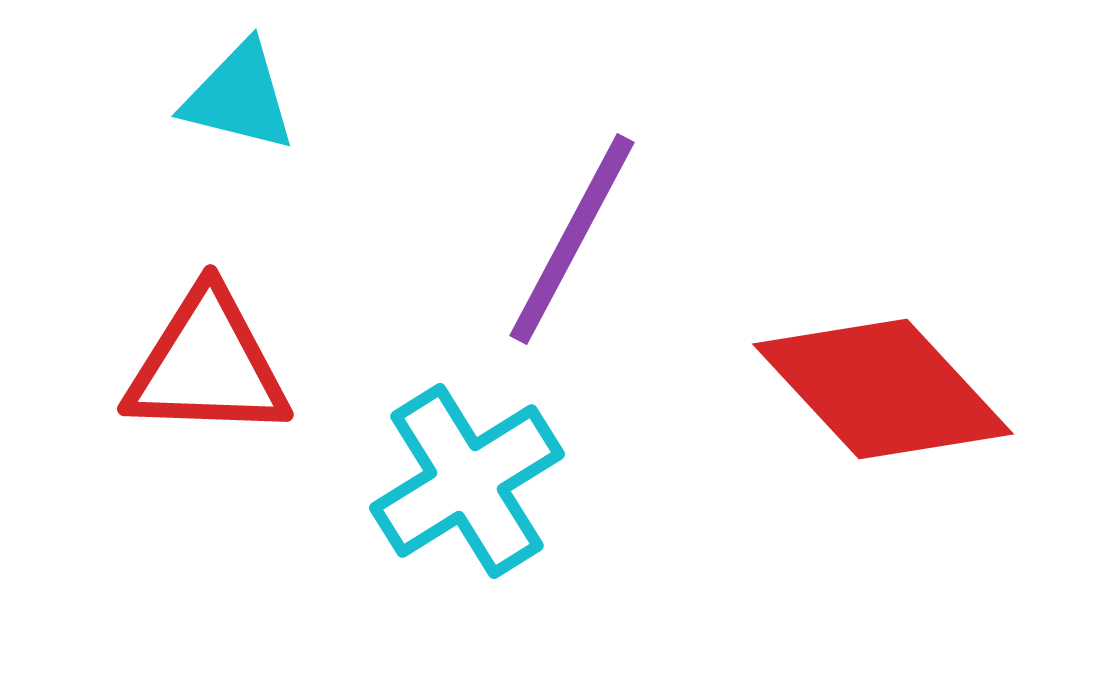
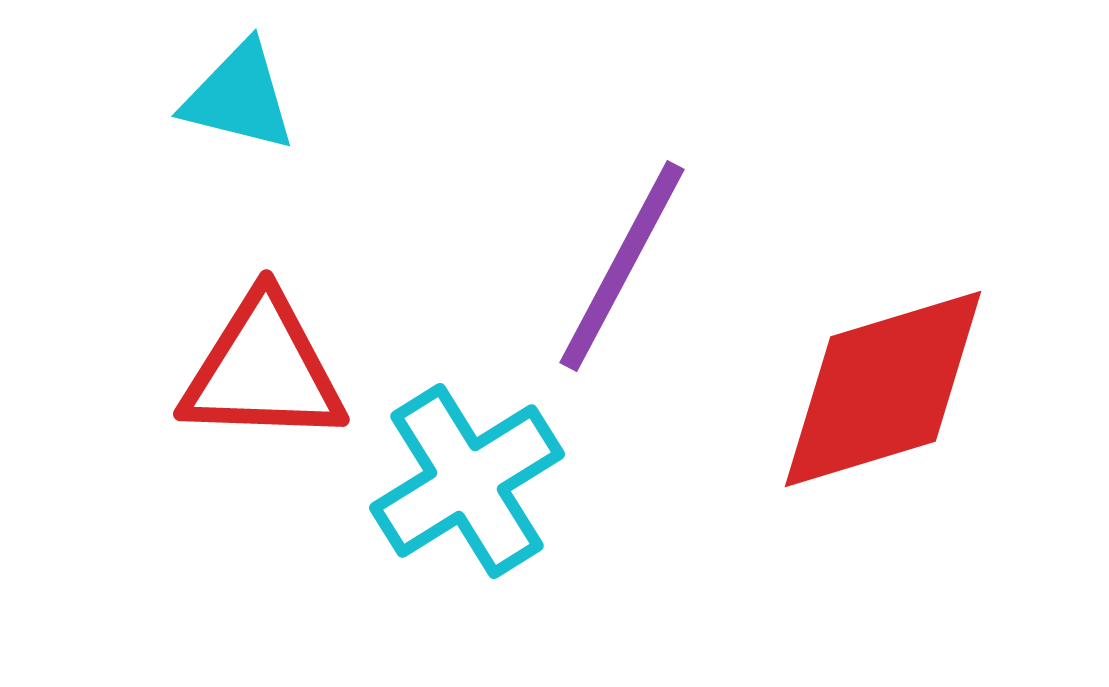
purple line: moved 50 px right, 27 px down
red triangle: moved 56 px right, 5 px down
red diamond: rotated 64 degrees counterclockwise
